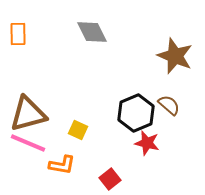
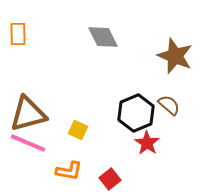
gray diamond: moved 11 px right, 5 px down
red star: rotated 20 degrees clockwise
orange L-shape: moved 7 px right, 6 px down
